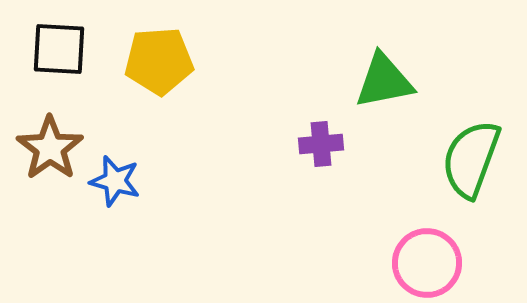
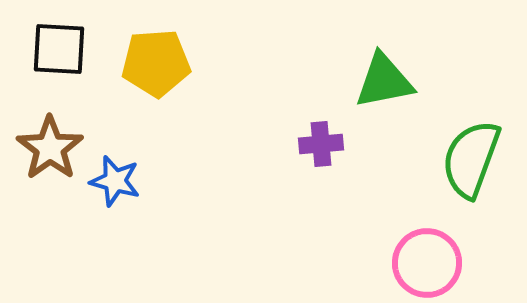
yellow pentagon: moved 3 px left, 2 px down
